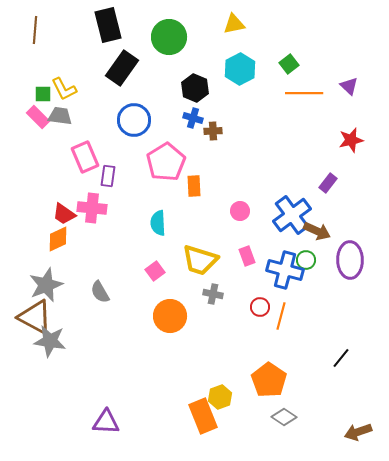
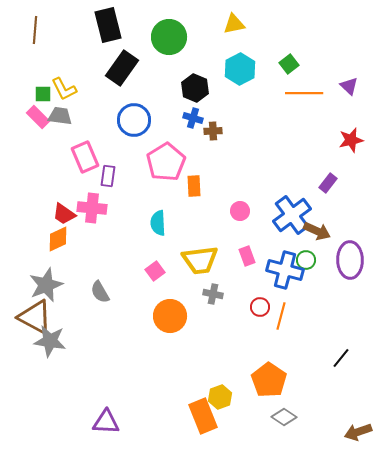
yellow trapezoid at (200, 260): rotated 24 degrees counterclockwise
